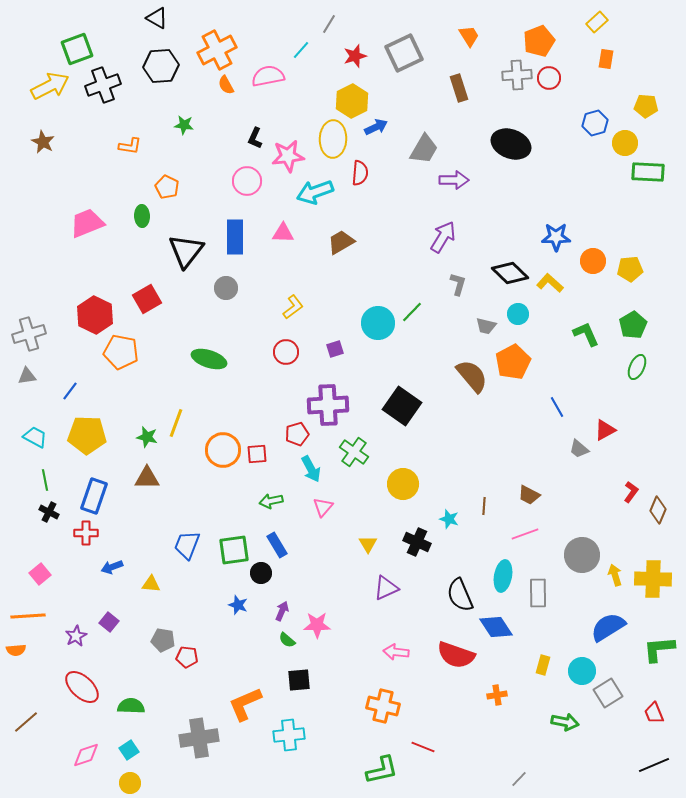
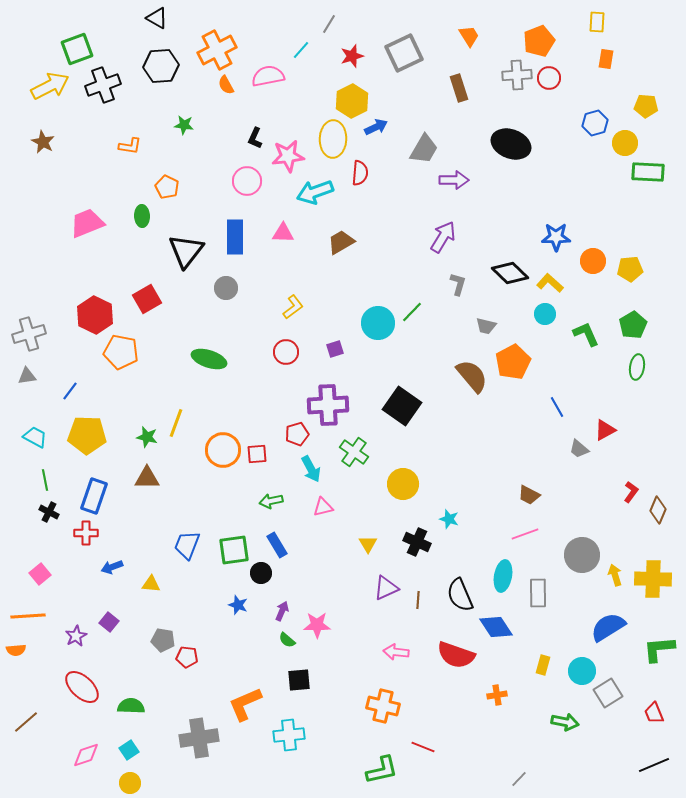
yellow rectangle at (597, 22): rotated 45 degrees counterclockwise
red star at (355, 56): moved 3 px left
cyan circle at (518, 314): moved 27 px right
green ellipse at (637, 367): rotated 15 degrees counterclockwise
brown line at (484, 506): moved 66 px left, 94 px down
pink triangle at (323, 507): rotated 35 degrees clockwise
